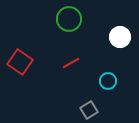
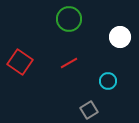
red line: moved 2 px left
